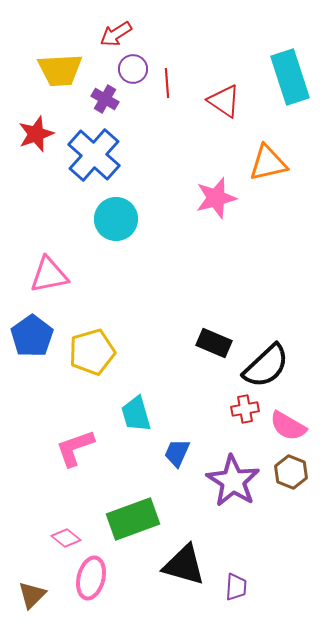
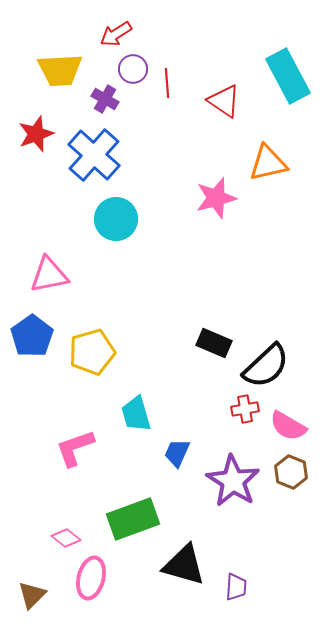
cyan rectangle: moved 2 px left, 1 px up; rotated 10 degrees counterclockwise
